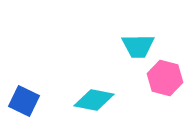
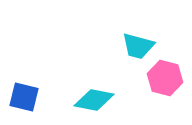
cyan trapezoid: rotated 16 degrees clockwise
blue square: moved 4 px up; rotated 12 degrees counterclockwise
